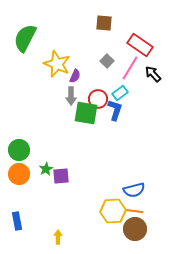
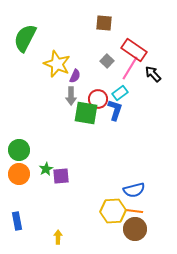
red rectangle: moved 6 px left, 5 px down
